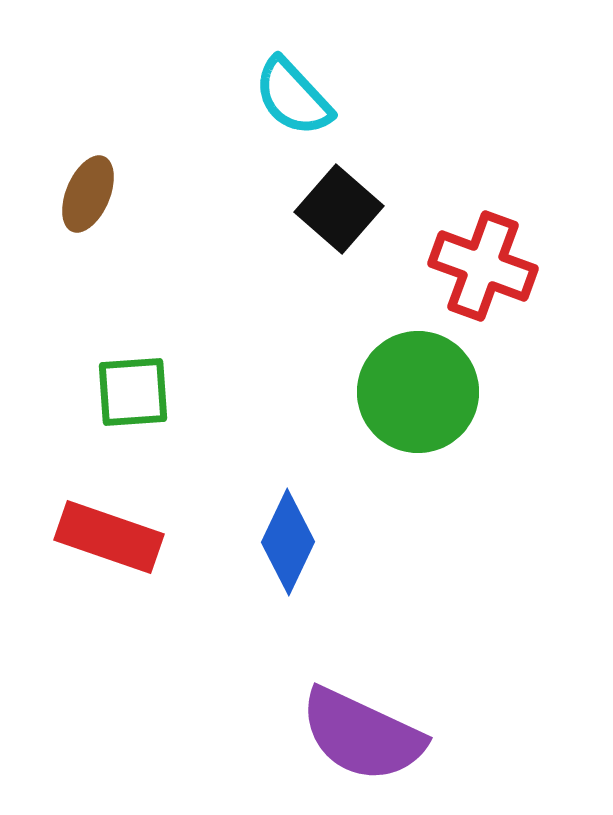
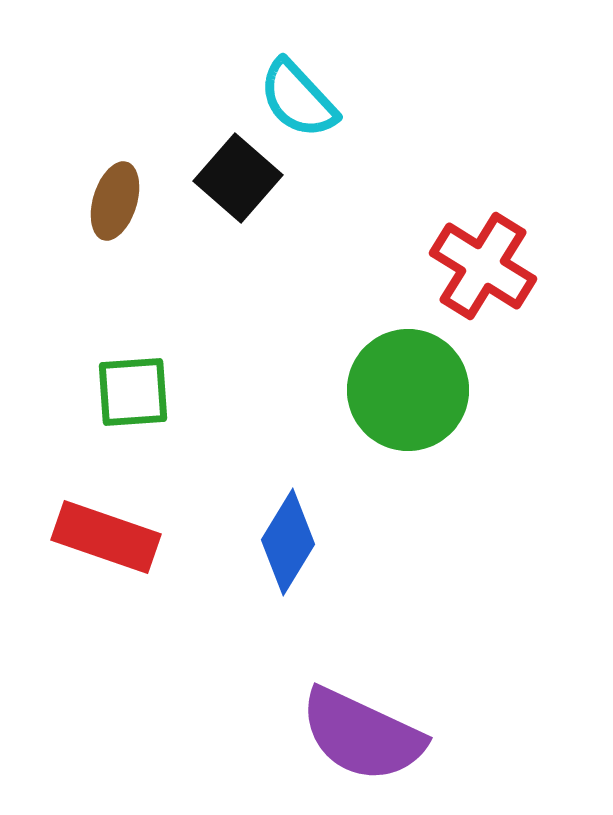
cyan semicircle: moved 5 px right, 2 px down
brown ellipse: moved 27 px right, 7 px down; rotated 6 degrees counterclockwise
black square: moved 101 px left, 31 px up
red cross: rotated 12 degrees clockwise
green circle: moved 10 px left, 2 px up
red rectangle: moved 3 px left
blue diamond: rotated 6 degrees clockwise
